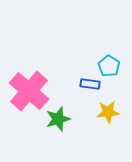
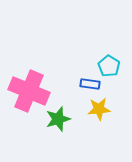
pink cross: rotated 18 degrees counterclockwise
yellow star: moved 9 px left, 3 px up
